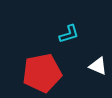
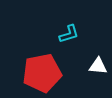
white triangle: rotated 18 degrees counterclockwise
